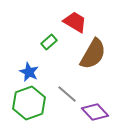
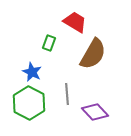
green rectangle: moved 1 px down; rotated 28 degrees counterclockwise
blue star: moved 3 px right
gray line: rotated 45 degrees clockwise
green hexagon: rotated 12 degrees counterclockwise
